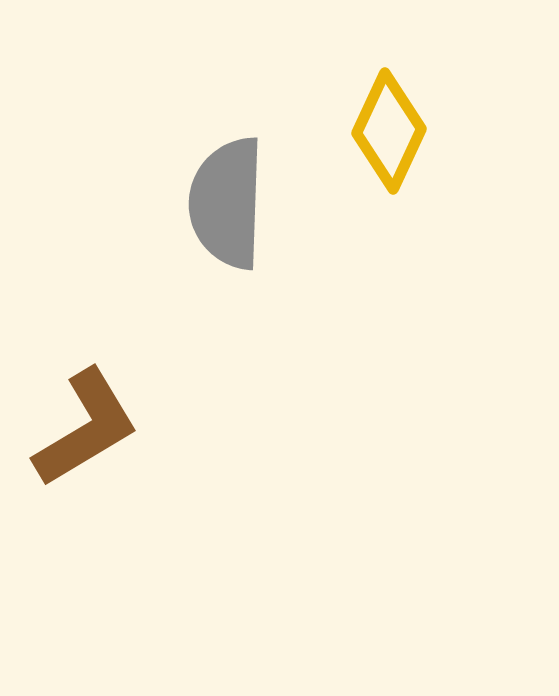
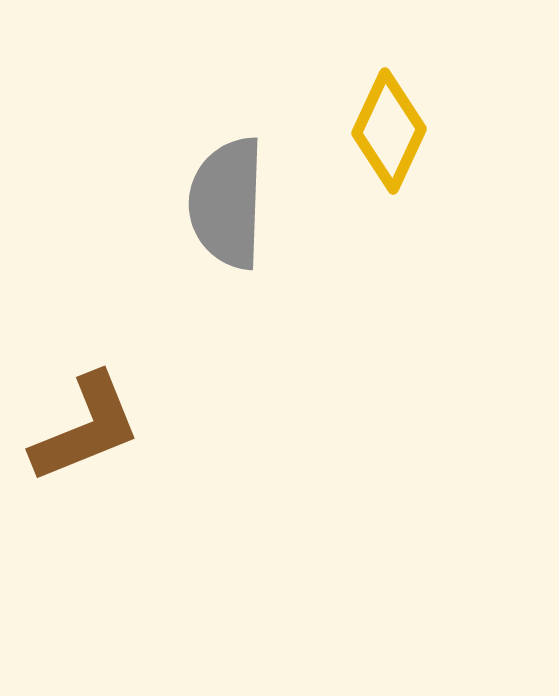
brown L-shape: rotated 9 degrees clockwise
